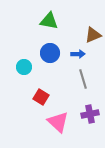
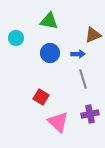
cyan circle: moved 8 px left, 29 px up
